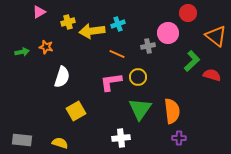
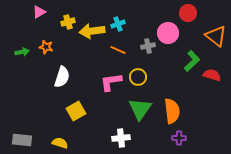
orange line: moved 1 px right, 4 px up
